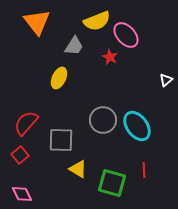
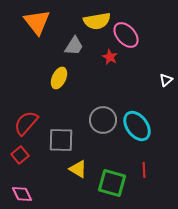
yellow semicircle: rotated 12 degrees clockwise
